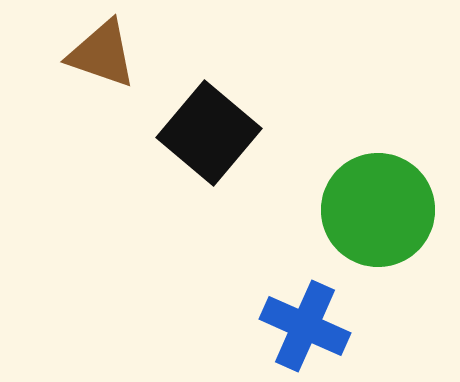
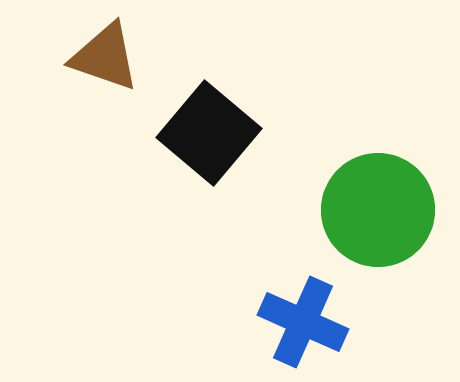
brown triangle: moved 3 px right, 3 px down
blue cross: moved 2 px left, 4 px up
